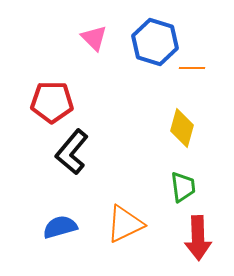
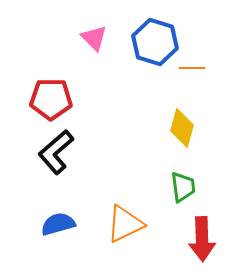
red pentagon: moved 1 px left, 3 px up
black L-shape: moved 16 px left; rotated 9 degrees clockwise
blue semicircle: moved 2 px left, 3 px up
red arrow: moved 4 px right, 1 px down
